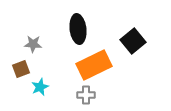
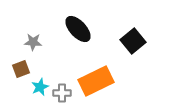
black ellipse: rotated 36 degrees counterclockwise
gray star: moved 2 px up
orange rectangle: moved 2 px right, 16 px down
gray cross: moved 24 px left, 2 px up
